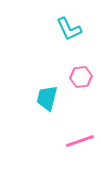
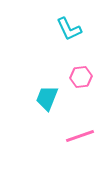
cyan trapezoid: rotated 8 degrees clockwise
pink line: moved 5 px up
